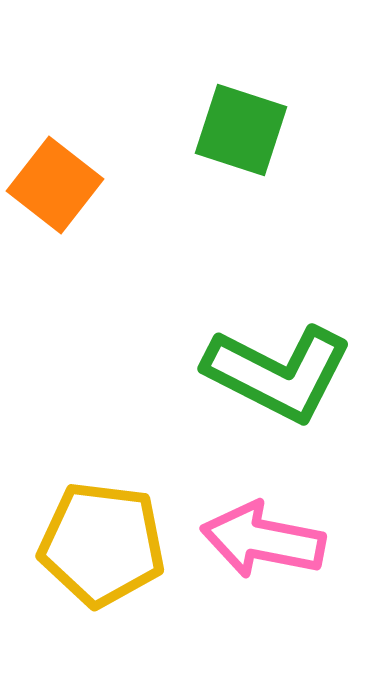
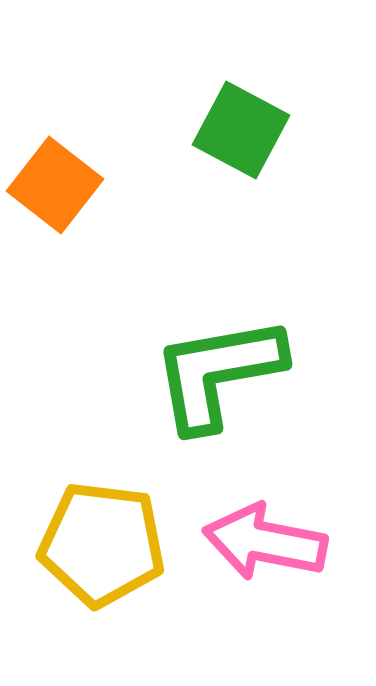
green square: rotated 10 degrees clockwise
green L-shape: moved 60 px left; rotated 143 degrees clockwise
pink arrow: moved 2 px right, 2 px down
